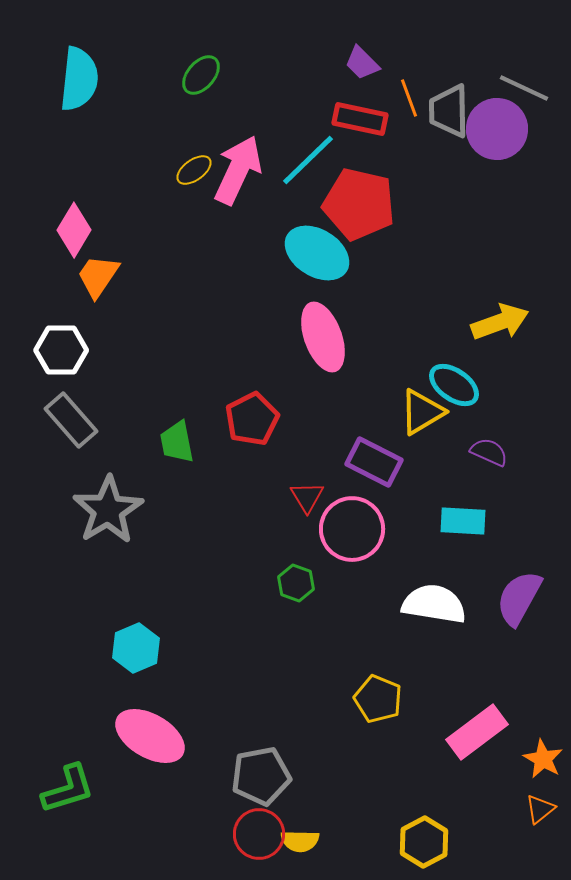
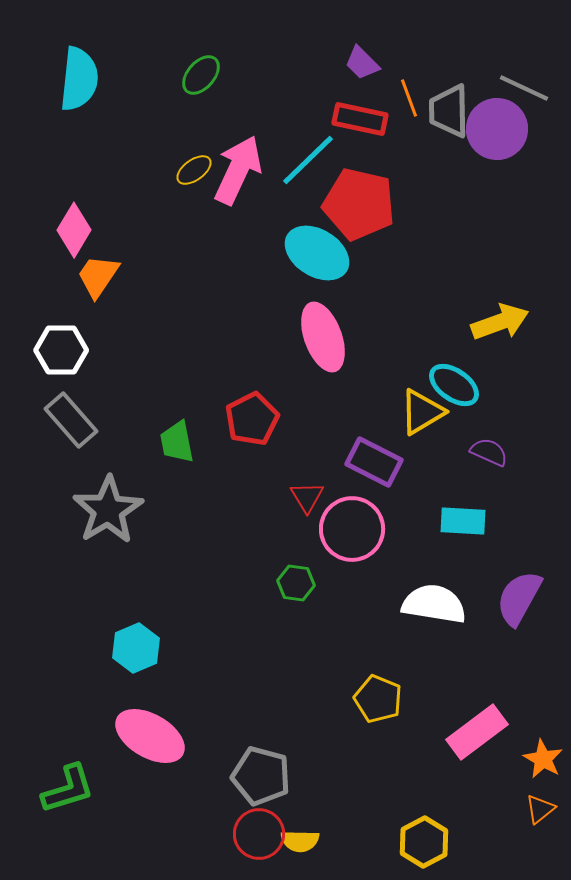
green hexagon at (296, 583): rotated 12 degrees counterclockwise
gray pentagon at (261, 776): rotated 26 degrees clockwise
